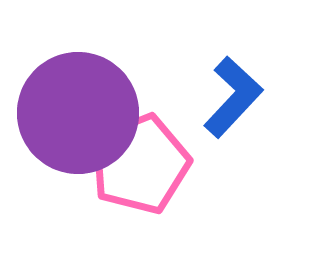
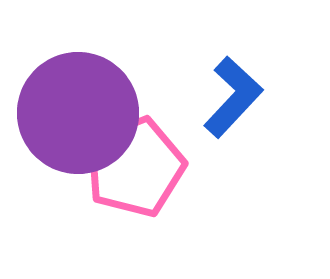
pink pentagon: moved 5 px left, 3 px down
